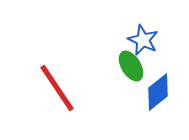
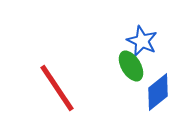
blue star: moved 1 px left, 1 px down
